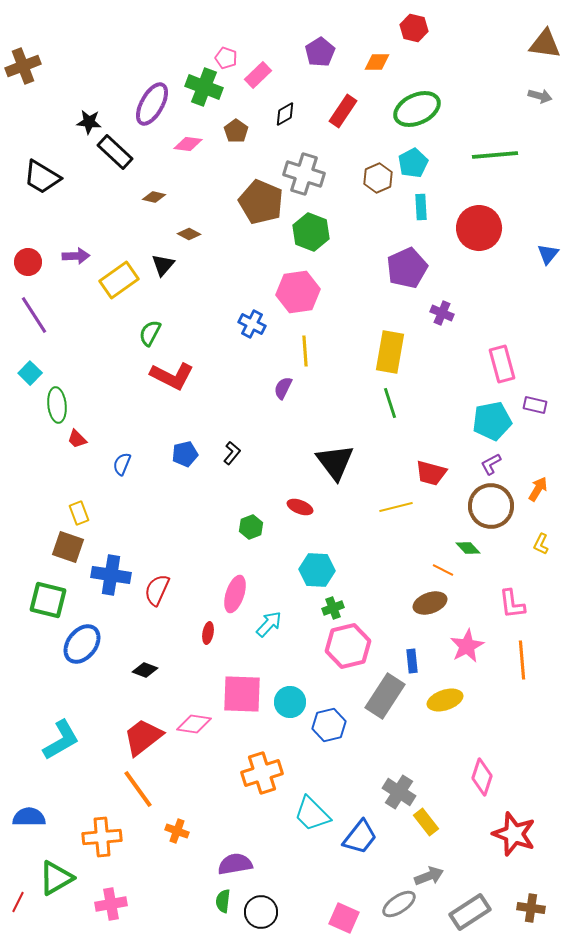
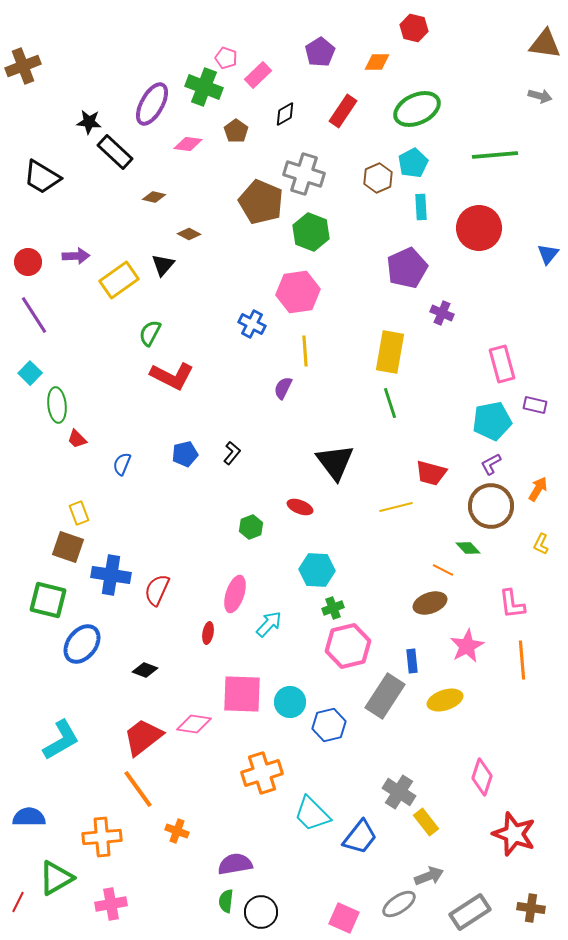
green semicircle at (223, 901): moved 3 px right
